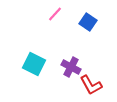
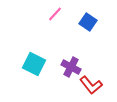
red L-shape: rotated 10 degrees counterclockwise
